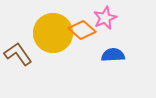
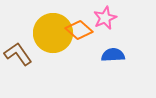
orange diamond: moved 3 px left
